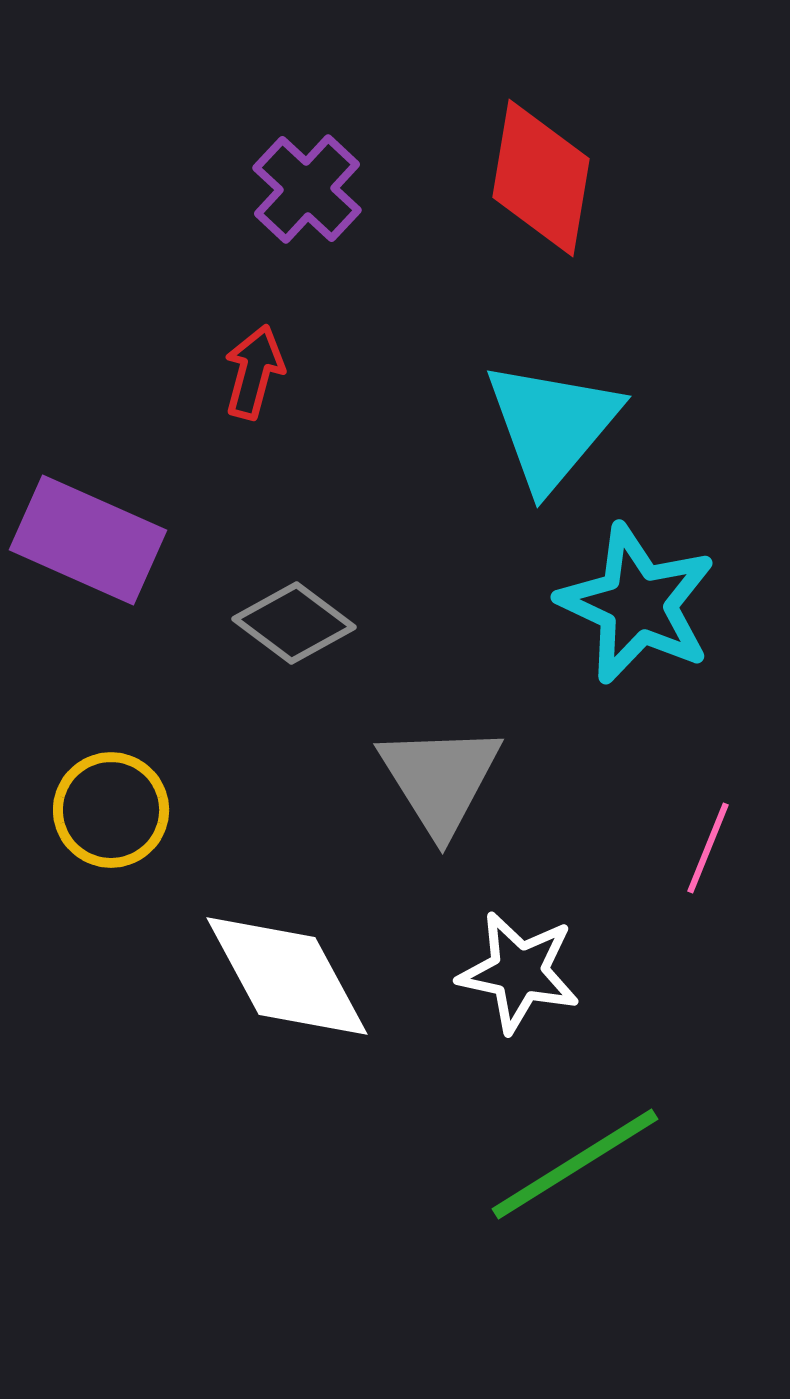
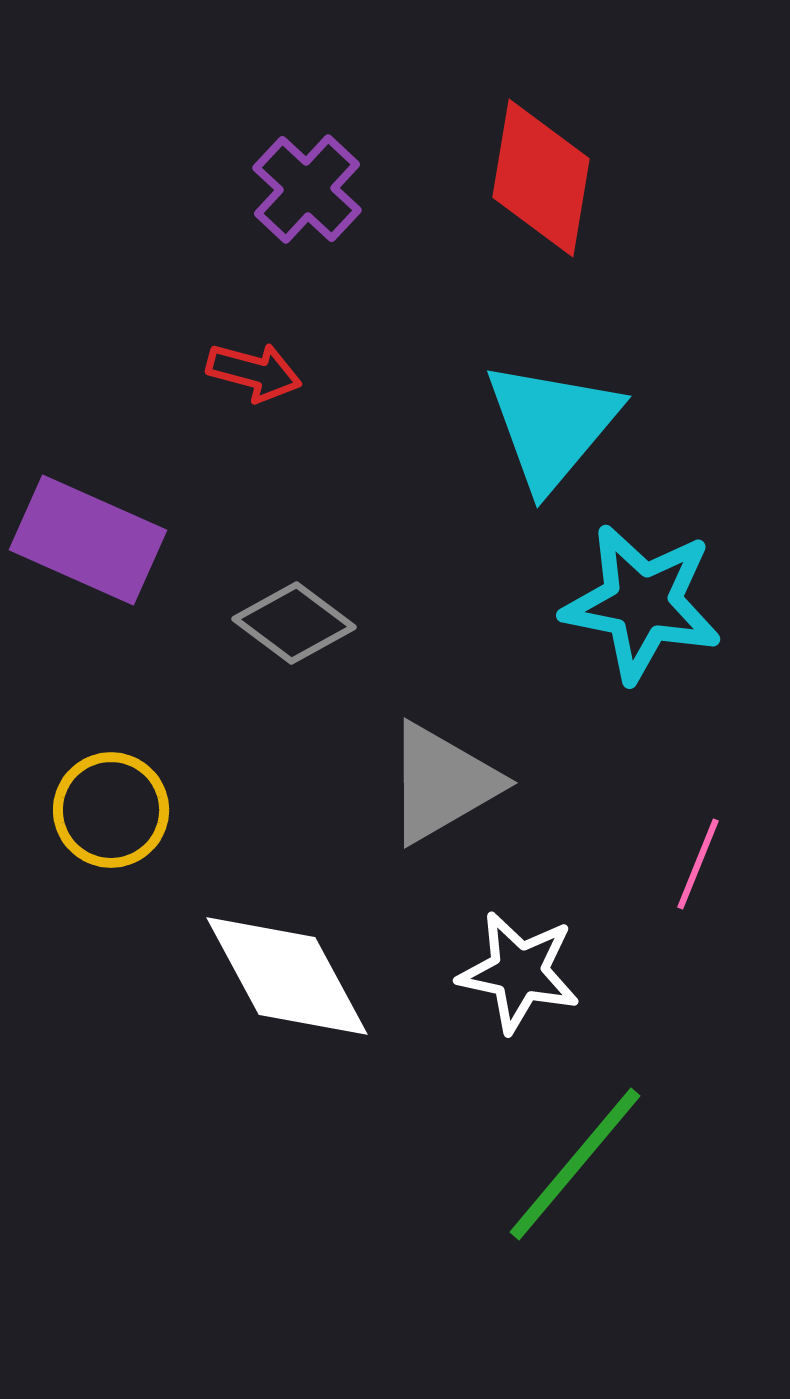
red arrow: rotated 90 degrees clockwise
cyan star: moved 5 px right, 1 px up; rotated 14 degrees counterclockwise
gray triangle: moved 2 px right, 4 px down; rotated 32 degrees clockwise
pink line: moved 10 px left, 16 px down
green line: rotated 18 degrees counterclockwise
